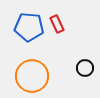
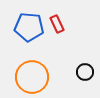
black circle: moved 4 px down
orange circle: moved 1 px down
